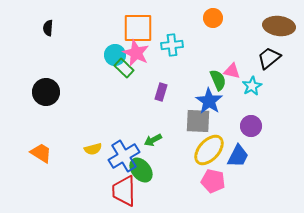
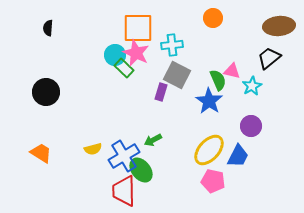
brown ellipse: rotated 12 degrees counterclockwise
gray square: moved 21 px left, 46 px up; rotated 24 degrees clockwise
